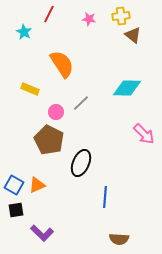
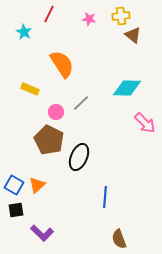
pink arrow: moved 1 px right, 11 px up
black ellipse: moved 2 px left, 6 px up
orange triangle: rotated 18 degrees counterclockwise
brown semicircle: rotated 66 degrees clockwise
